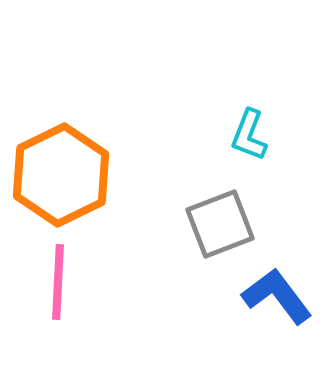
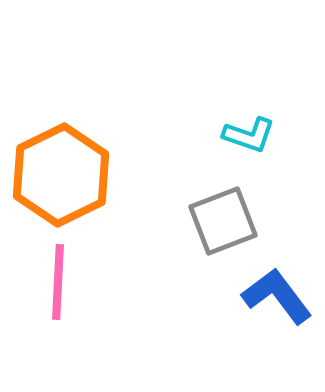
cyan L-shape: rotated 92 degrees counterclockwise
gray square: moved 3 px right, 3 px up
